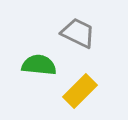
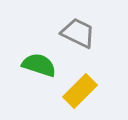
green semicircle: rotated 12 degrees clockwise
